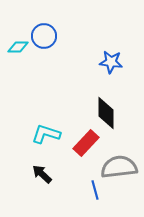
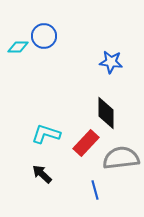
gray semicircle: moved 2 px right, 9 px up
